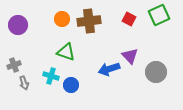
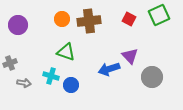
gray cross: moved 4 px left, 2 px up
gray circle: moved 4 px left, 5 px down
gray arrow: rotated 64 degrees counterclockwise
